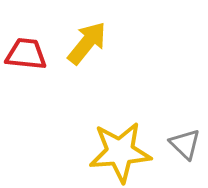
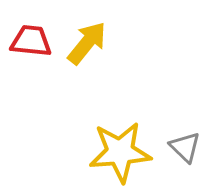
red trapezoid: moved 5 px right, 13 px up
gray triangle: moved 3 px down
